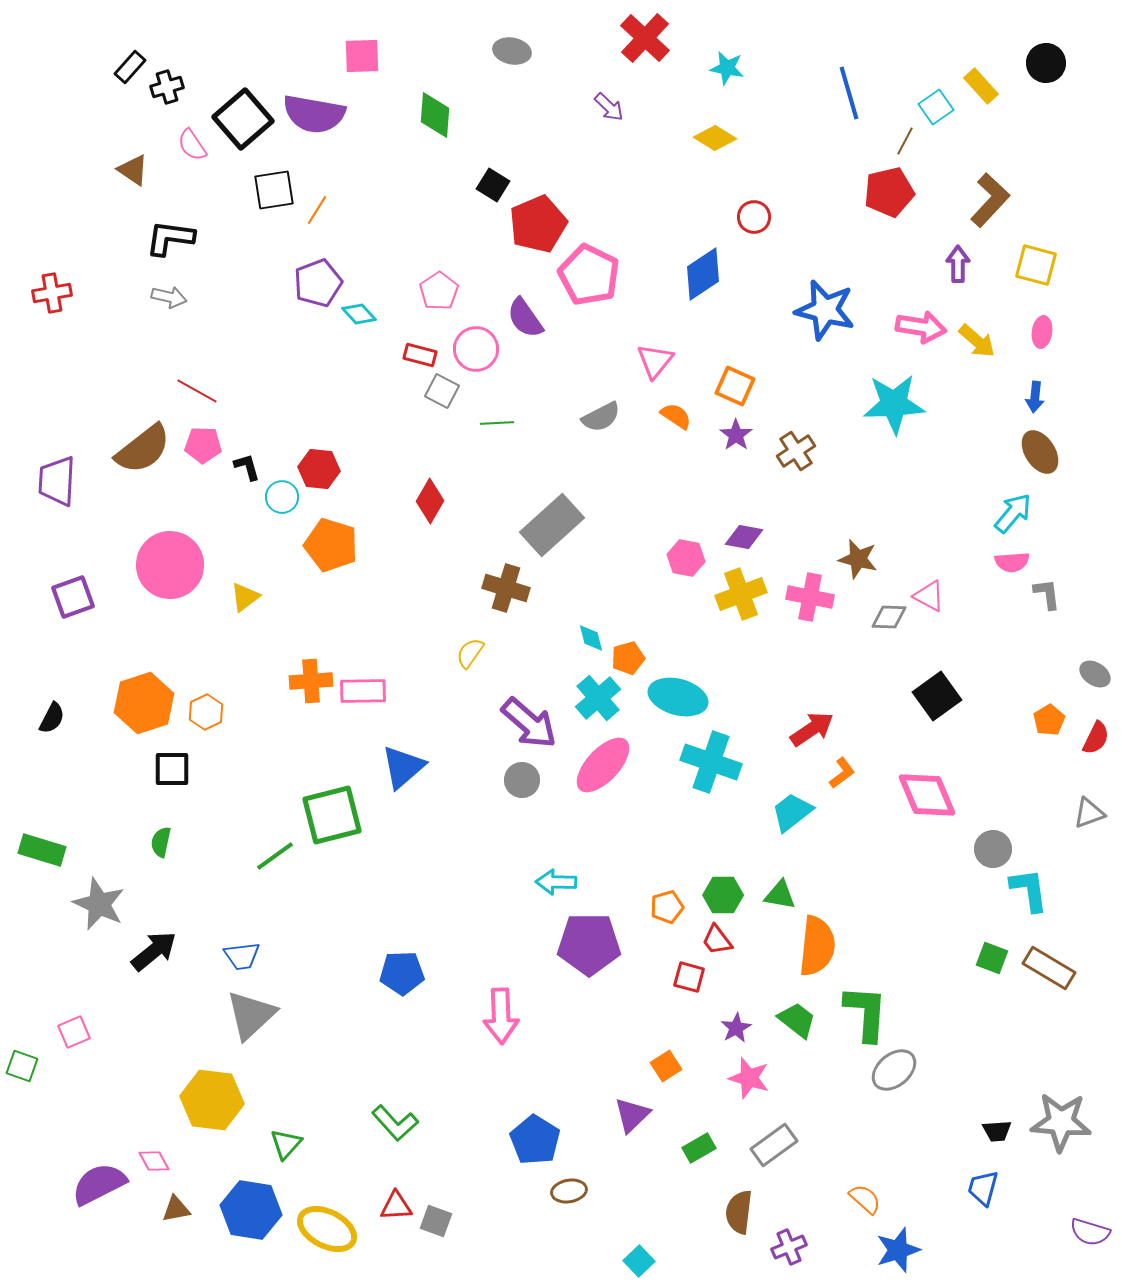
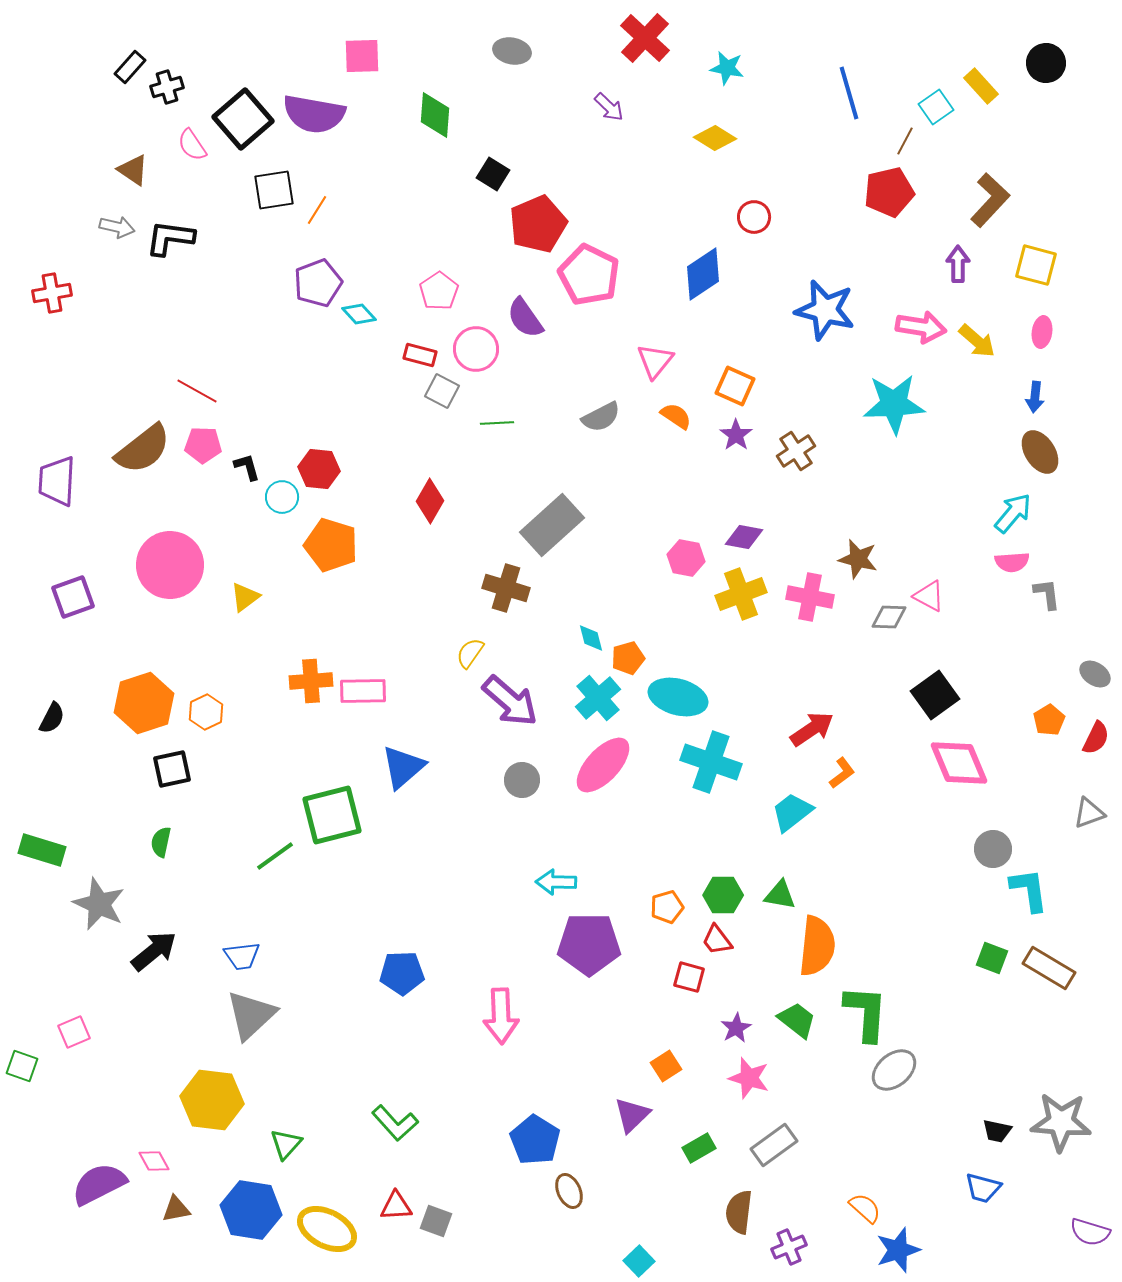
black square at (493, 185): moved 11 px up
gray arrow at (169, 297): moved 52 px left, 70 px up
black square at (937, 696): moved 2 px left, 1 px up
purple arrow at (529, 723): moved 19 px left, 22 px up
black square at (172, 769): rotated 12 degrees counterclockwise
pink diamond at (927, 795): moved 32 px right, 32 px up
black trapezoid at (997, 1131): rotated 16 degrees clockwise
blue trapezoid at (983, 1188): rotated 90 degrees counterclockwise
brown ellipse at (569, 1191): rotated 76 degrees clockwise
orange semicircle at (865, 1199): moved 9 px down
